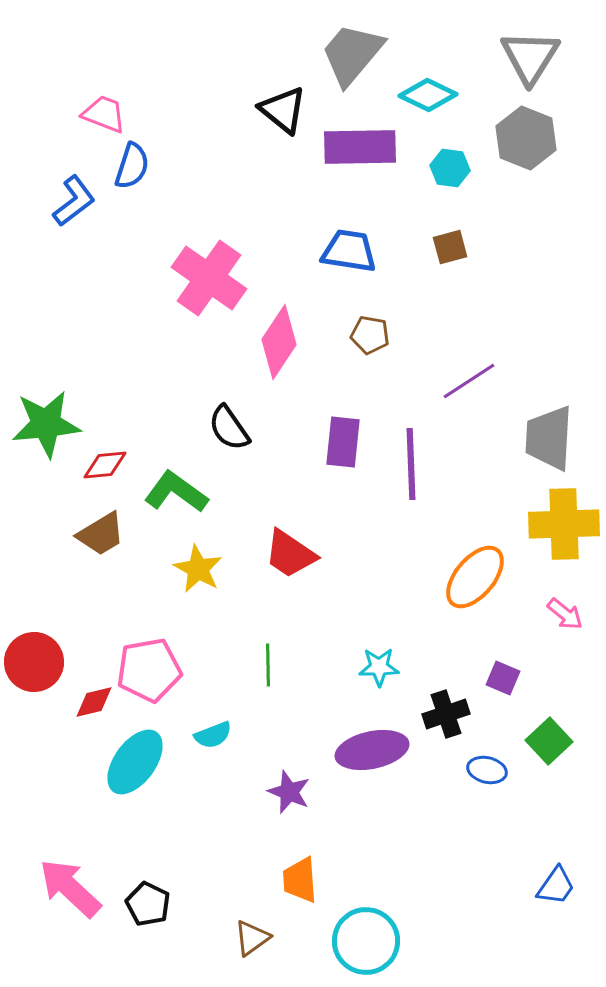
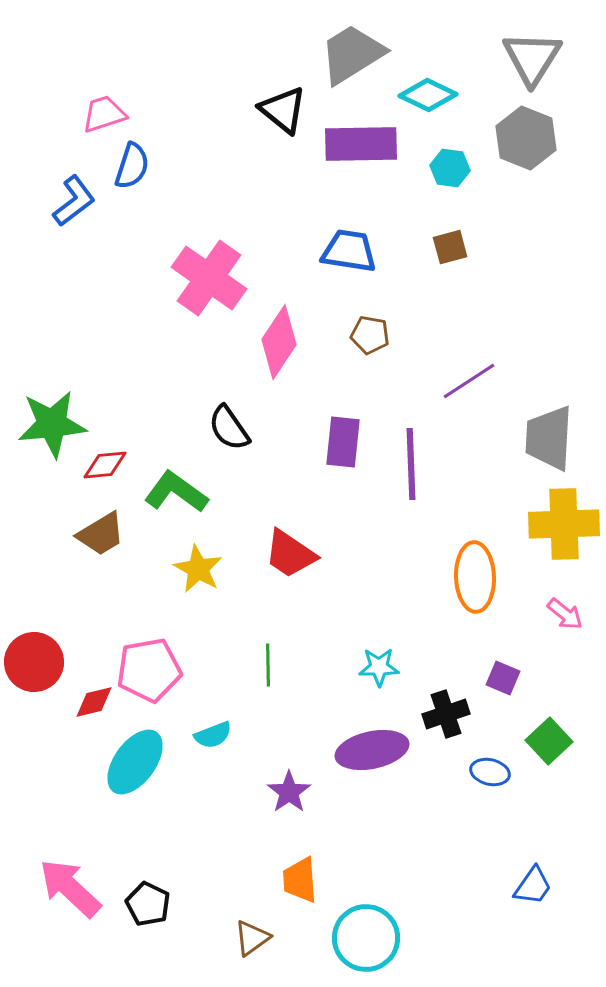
gray trapezoid at (352, 54): rotated 18 degrees clockwise
gray triangle at (530, 57): moved 2 px right, 1 px down
pink trapezoid at (104, 114): rotated 39 degrees counterclockwise
purple rectangle at (360, 147): moved 1 px right, 3 px up
green star at (46, 424): moved 6 px right
orange ellipse at (475, 577): rotated 42 degrees counterclockwise
blue ellipse at (487, 770): moved 3 px right, 2 px down
purple star at (289, 792): rotated 15 degrees clockwise
blue trapezoid at (556, 886): moved 23 px left
cyan circle at (366, 941): moved 3 px up
